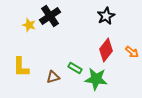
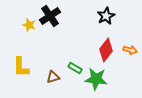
orange arrow: moved 2 px left, 2 px up; rotated 24 degrees counterclockwise
